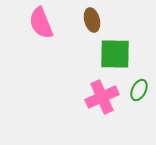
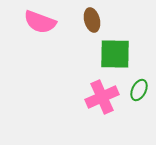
pink semicircle: moved 1 px left, 1 px up; rotated 48 degrees counterclockwise
